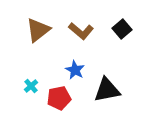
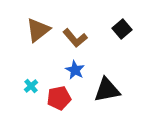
brown L-shape: moved 6 px left, 7 px down; rotated 10 degrees clockwise
